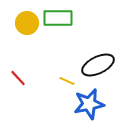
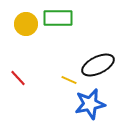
yellow circle: moved 1 px left, 1 px down
yellow line: moved 2 px right, 1 px up
blue star: moved 1 px right
